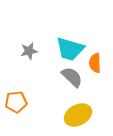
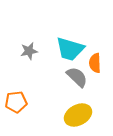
gray semicircle: moved 5 px right
